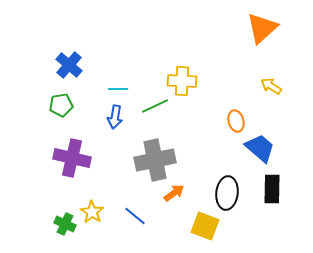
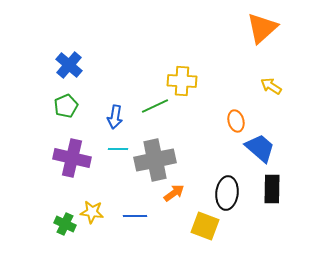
cyan line: moved 60 px down
green pentagon: moved 5 px right, 1 px down; rotated 15 degrees counterclockwise
yellow star: rotated 25 degrees counterclockwise
blue line: rotated 40 degrees counterclockwise
